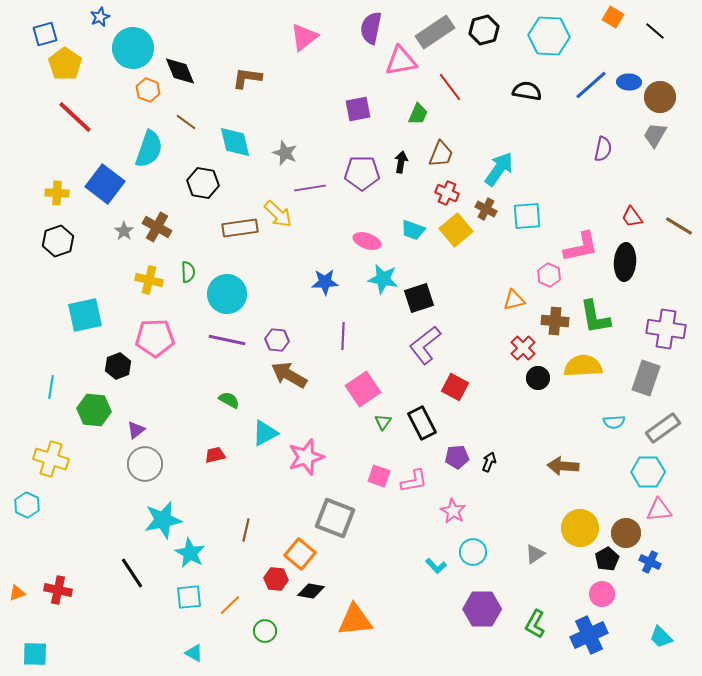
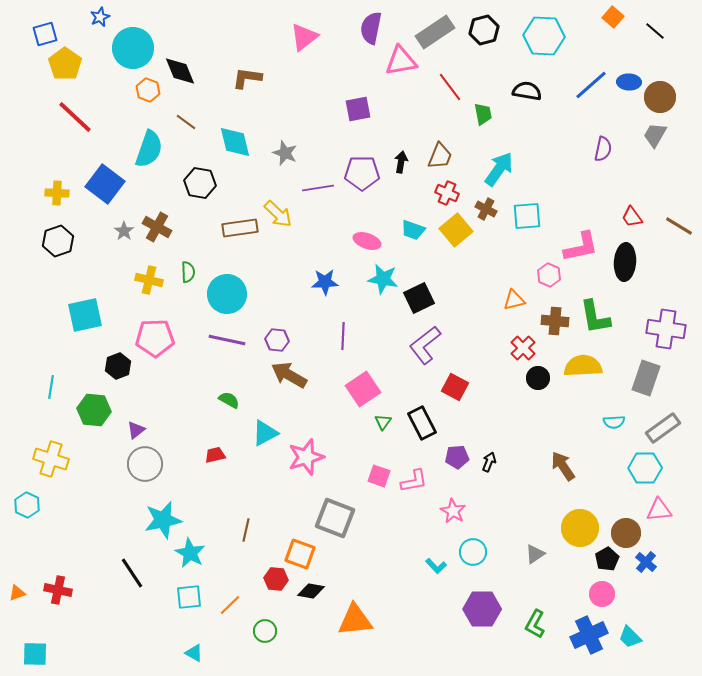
orange square at (613, 17): rotated 10 degrees clockwise
cyan hexagon at (549, 36): moved 5 px left
green trapezoid at (418, 114): moved 65 px right; rotated 35 degrees counterclockwise
brown trapezoid at (441, 154): moved 1 px left, 2 px down
black hexagon at (203, 183): moved 3 px left
purple line at (310, 188): moved 8 px right
black square at (419, 298): rotated 8 degrees counterclockwise
brown arrow at (563, 466): rotated 52 degrees clockwise
cyan hexagon at (648, 472): moved 3 px left, 4 px up
orange square at (300, 554): rotated 20 degrees counterclockwise
blue cross at (650, 562): moved 4 px left; rotated 15 degrees clockwise
cyan trapezoid at (661, 637): moved 31 px left
